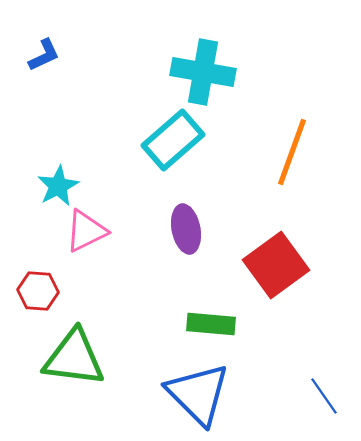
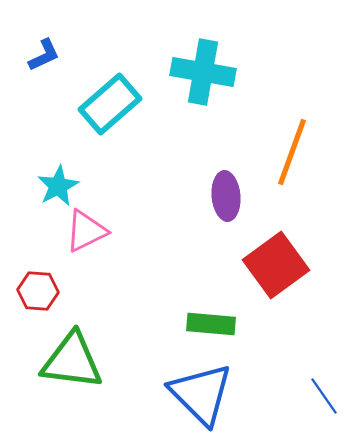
cyan rectangle: moved 63 px left, 36 px up
purple ellipse: moved 40 px right, 33 px up; rotated 6 degrees clockwise
green triangle: moved 2 px left, 3 px down
blue triangle: moved 3 px right
